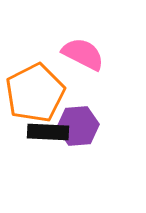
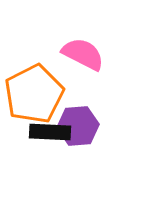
orange pentagon: moved 1 px left, 1 px down
black rectangle: moved 2 px right
